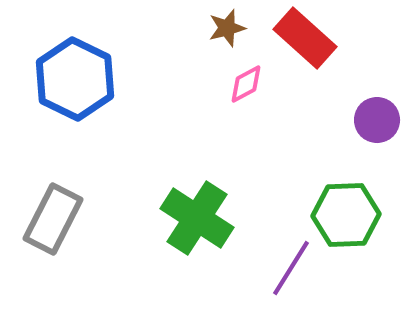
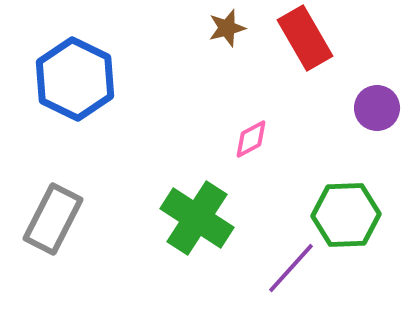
red rectangle: rotated 18 degrees clockwise
pink diamond: moved 5 px right, 55 px down
purple circle: moved 12 px up
purple line: rotated 10 degrees clockwise
